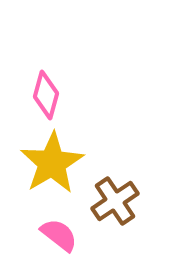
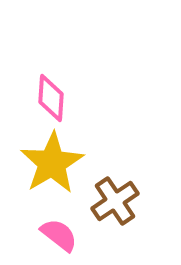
pink diamond: moved 5 px right, 3 px down; rotated 12 degrees counterclockwise
